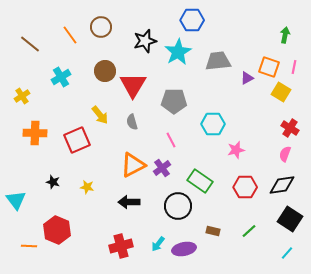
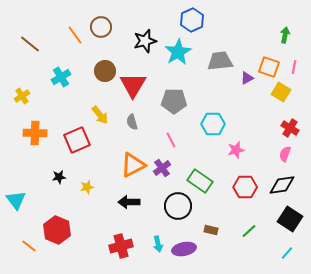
blue hexagon at (192, 20): rotated 25 degrees counterclockwise
orange line at (70, 35): moved 5 px right
gray trapezoid at (218, 61): moved 2 px right
black star at (53, 182): moved 6 px right, 5 px up; rotated 24 degrees counterclockwise
yellow star at (87, 187): rotated 24 degrees counterclockwise
brown rectangle at (213, 231): moved 2 px left, 1 px up
cyan arrow at (158, 244): rotated 49 degrees counterclockwise
orange line at (29, 246): rotated 35 degrees clockwise
